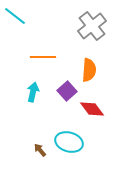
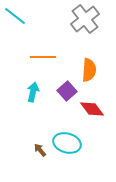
gray cross: moved 7 px left, 7 px up
cyan ellipse: moved 2 px left, 1 px down
